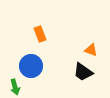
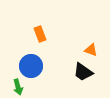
green arrow: moved 3 px right
